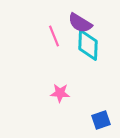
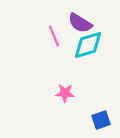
cyan diamond: rotated 72 degrees clockwise
pink star: moved 5 px right
